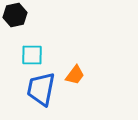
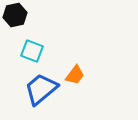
cyan square: moved 4 px up; rotated 20 degrees clockwise
blue trapezoid: rotated 39 degrees clockwise
